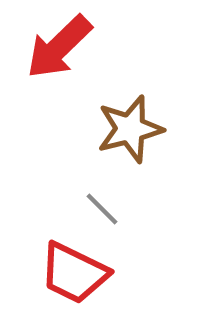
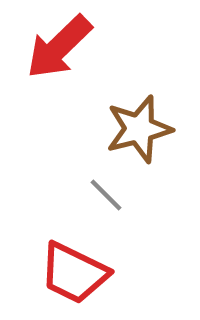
brown star: moved 9 px right
gray line: moved 4 px right, 14 px up
